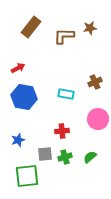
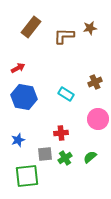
cyan rectangle: rotated 21 degrees clockwise
red cross: moved 1 px left, 2 px down
green cross: moved 1 px down; rotated 16 degrees counterclockwise
